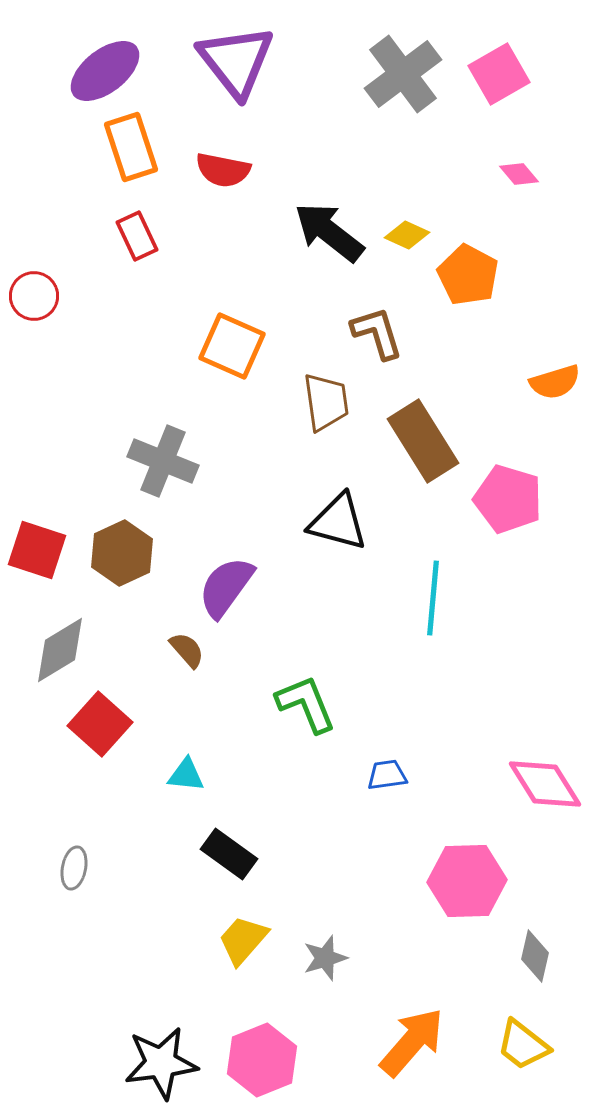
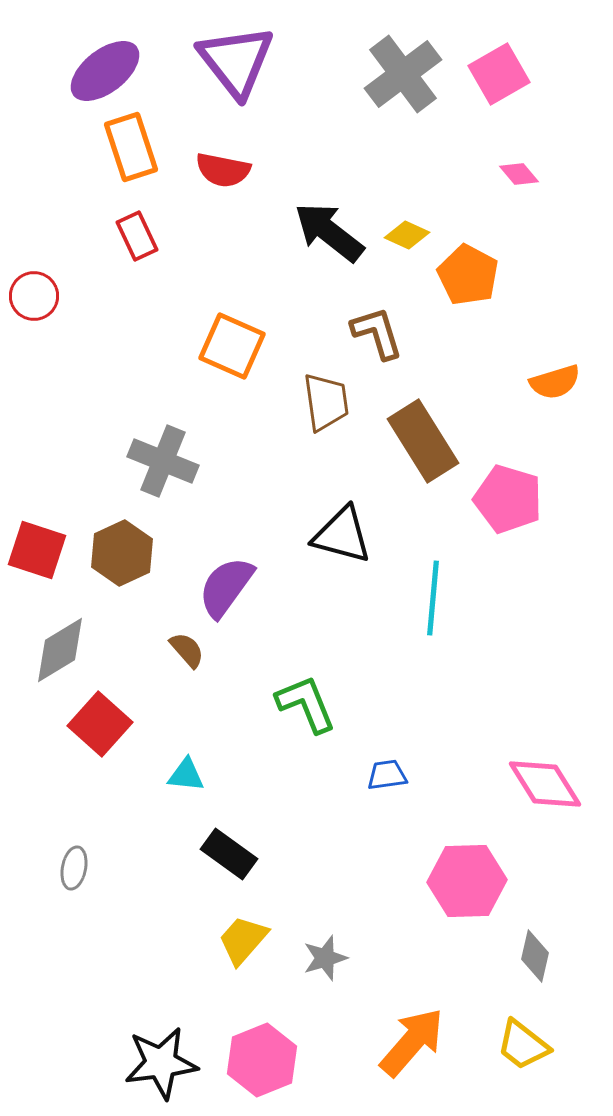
black triangle at (338, 522): moved 4 px right, 13 px down
